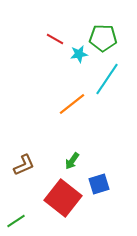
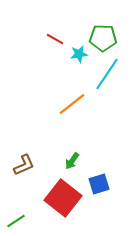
cyan line: moved 5 px up
